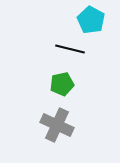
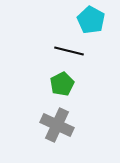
black line: moved 1 px left, 2 px down
green pentagon: rotated 15 degrees counterclockwise
